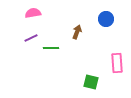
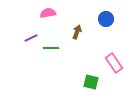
pink semicircle: moved 15 px right
pink rectangle: moved 3 px left; rotated 30 degrees counterclockwise
